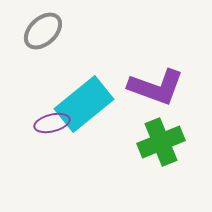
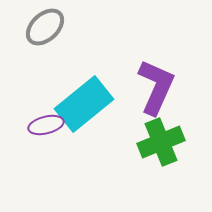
gray ellipse: moved 2 px right, 4 px up
purple L-shape: rotated 86 degrees counterclockwise
purple ellipse: moved 6 px left, 2 px down
